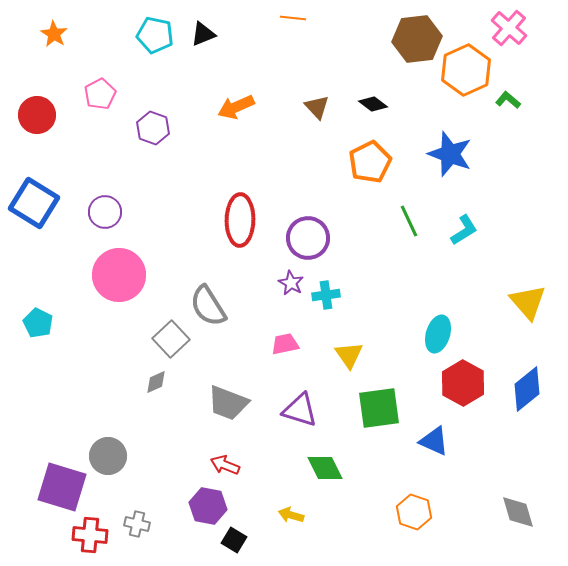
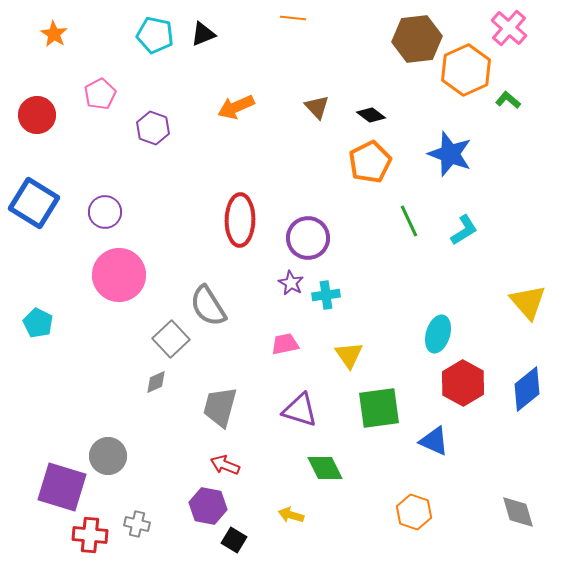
black diamond at (373, 104): moved 2 px left, 11 px down
gray trapezoid at (228, 403): moved 8 px left, 4 px down; rotated 84 degrees clockwise
